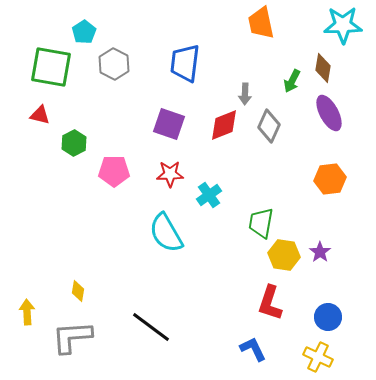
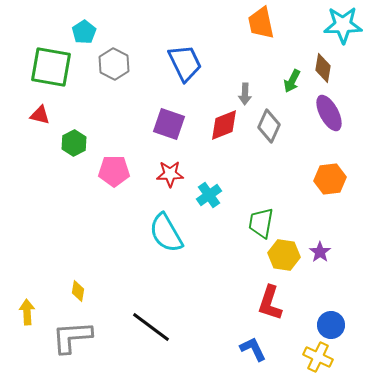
blue trapezoid: rotated 147 degrees clockwise
blue circle: moved 3 px right, 8 px down
